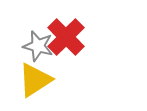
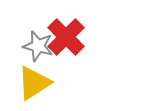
yellow triangle: moved 1 px left, 3 px down
